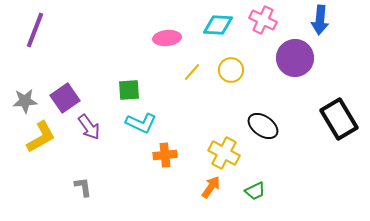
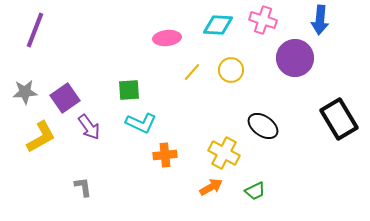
pink cross: rotated 8 degrees counterclockwise
gray star: moved 9 px up
orange arrow: rotated 25 degrees clockwise
